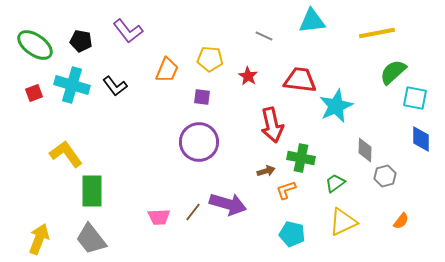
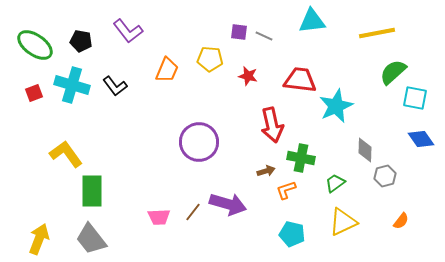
red star: rotated 18 degrees counterclockwise
purple square: moved 37 px right, 65 px up
blue diamond: rotated 36 degrees counterclockwise
